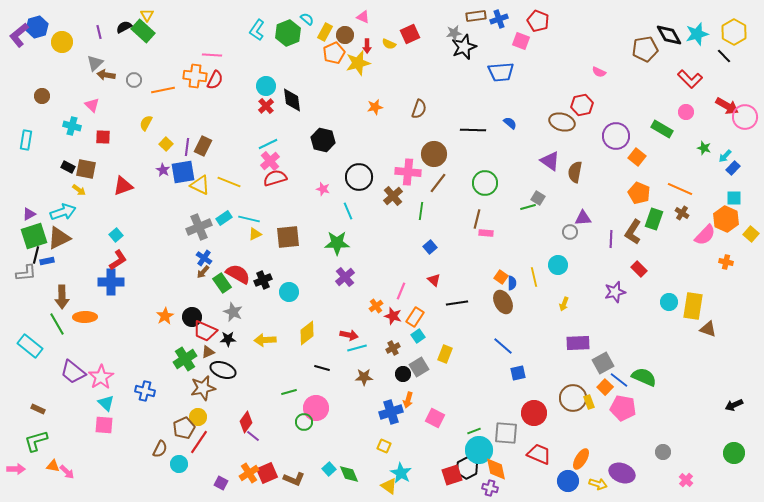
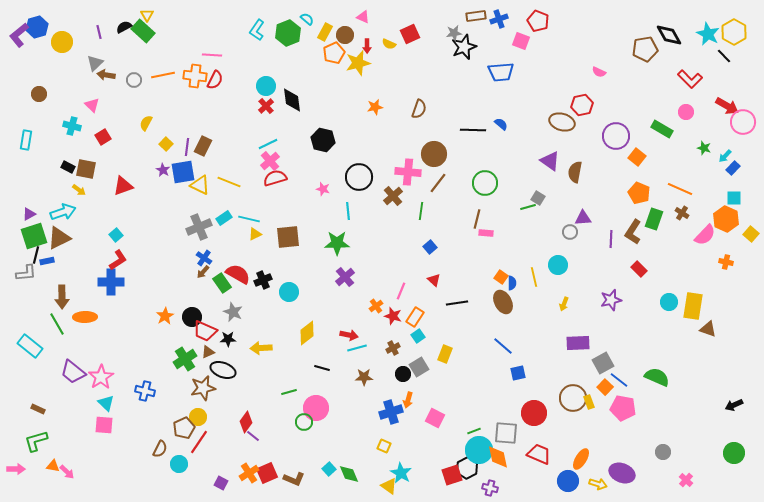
cyan star at (697, 34): moved 11 px right; rotated 30 degrees counterclockwise
orange line at (163, 90): moved 15 px up
brown circle at (42, 96): moved 3 px left, 2 px up
pink circle at (745, 117): moved 2 px left, 5 px down
blue semicircle at (510, 123): moved 9 px left, 1 px down
red square at (103, 137): rotated 35 degrees counterclockwise
cyan line at (348, 211): rotated 18 degrees clockwise
purple star at (615, 292): moved 4 px left, 8 px down
yellow arrow at (265, 340): moved 4 px left, 8 px down
green semicircle at (644, 377): moved 13 px right
orange diamond at (496, 469): moved 2 px right, 12 px up
